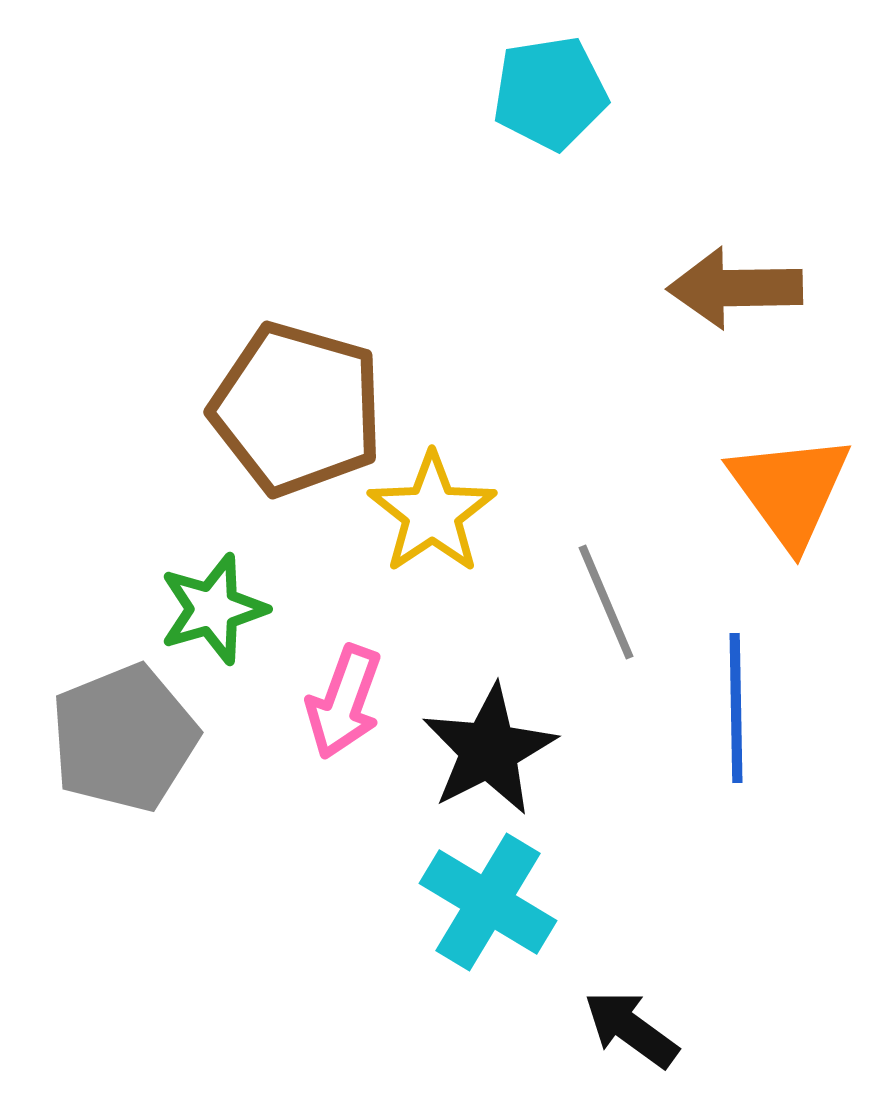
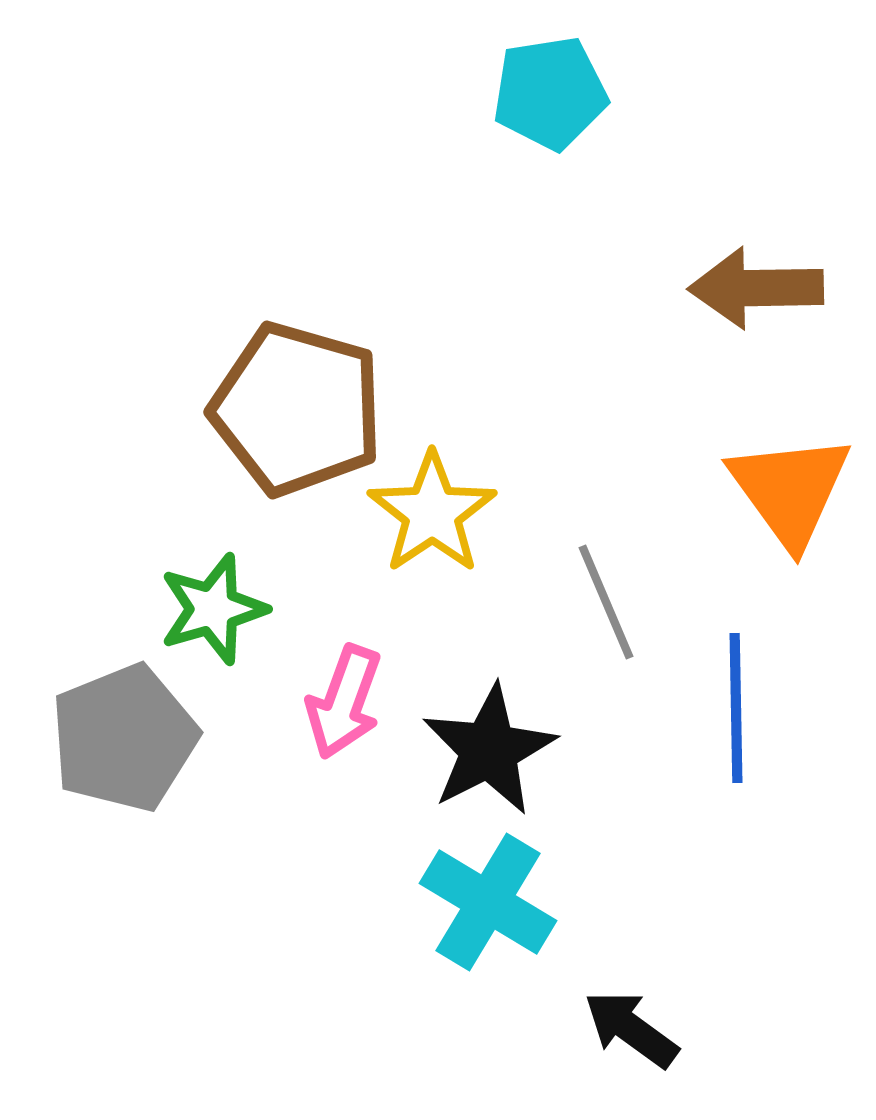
brown arrow: moved 21 px right
